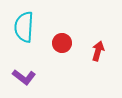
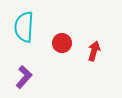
red arrow: moved 4 px left
purple L-shape: rotated 85 degrees counterclockwise
